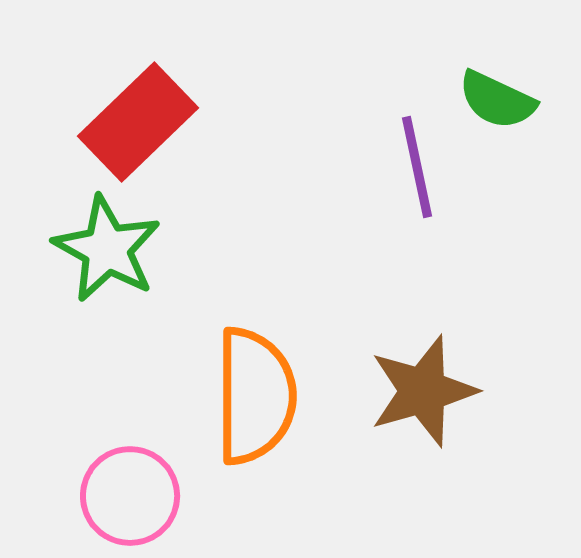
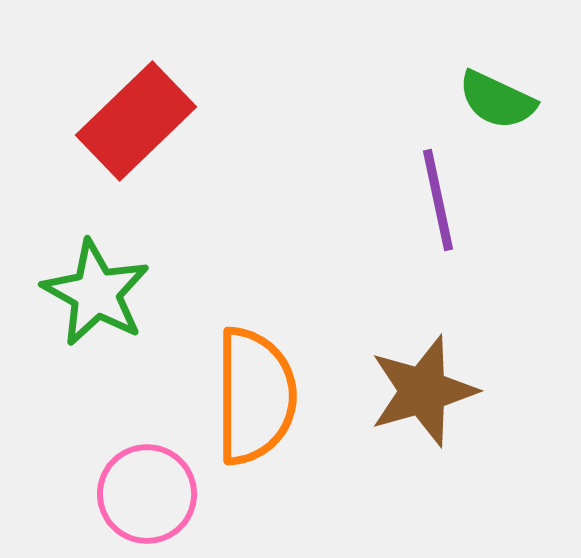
red rectangle: moved 2 px left, 1 px up
purple line: moved 21 px right, 33 px down
green star: moved 11 px left, 44 px down
pink circle: moved 17 px right, 2 px up
